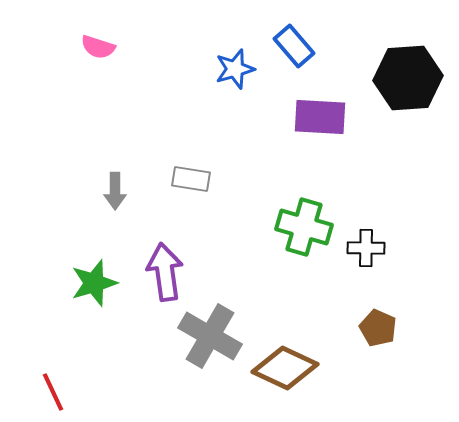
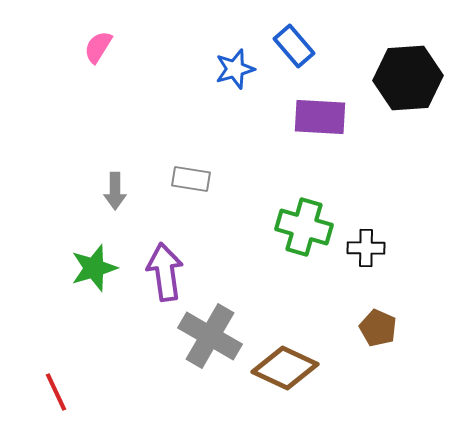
pink semicircle: rotated 104 degrees clockwise
green star: moved 15 px up
red line: moved 3 px right
